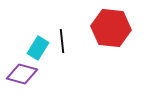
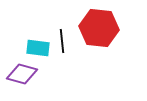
red hexagon: moved 12 px left
cyan rectangle: rotated 65 degrees clockwise
